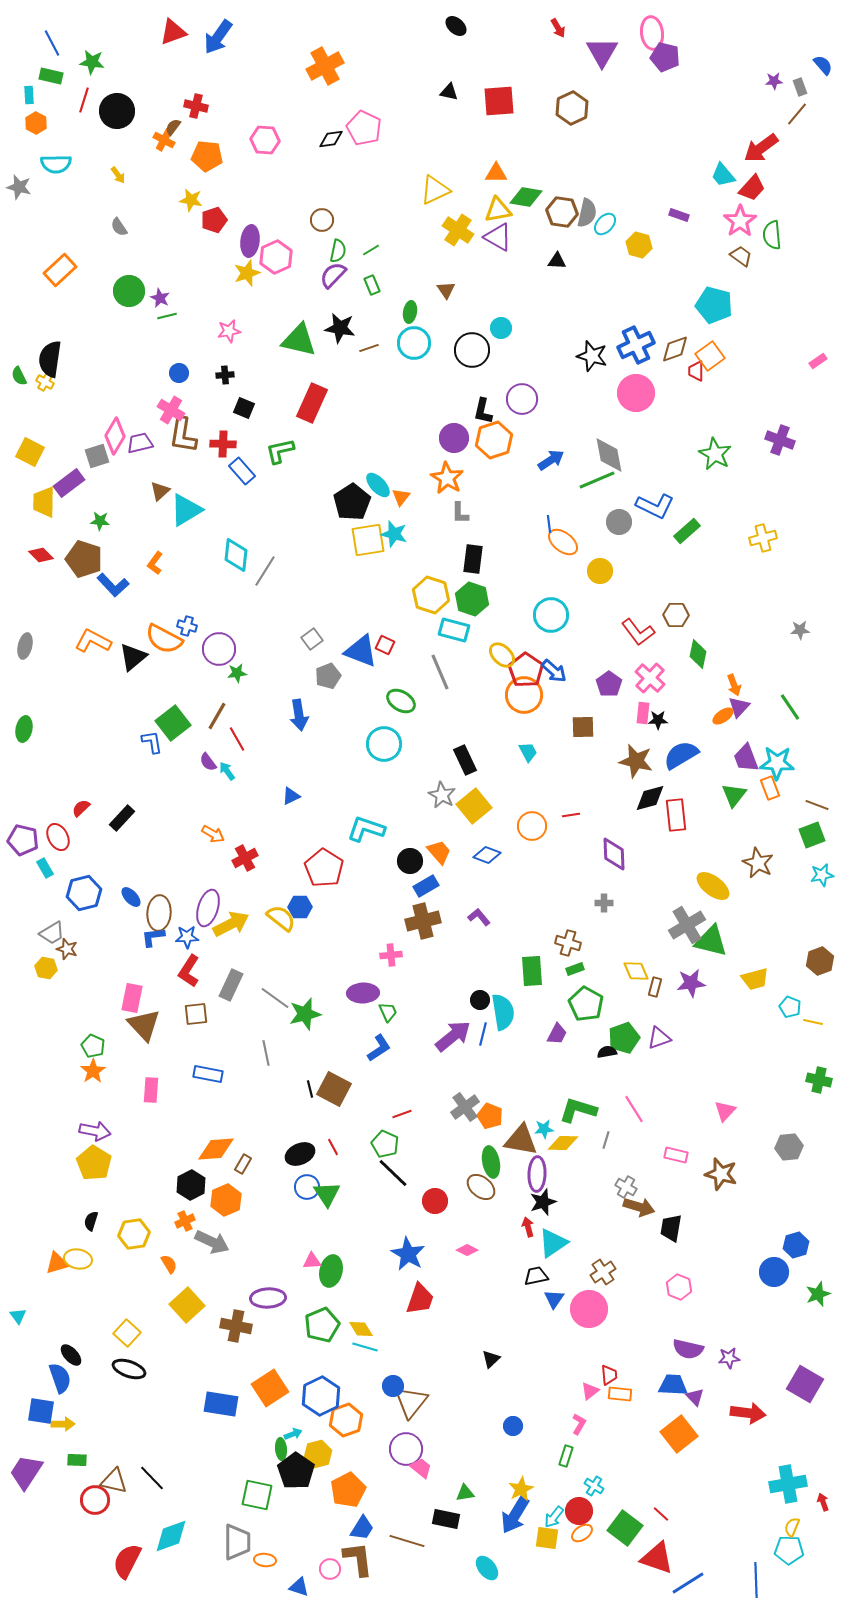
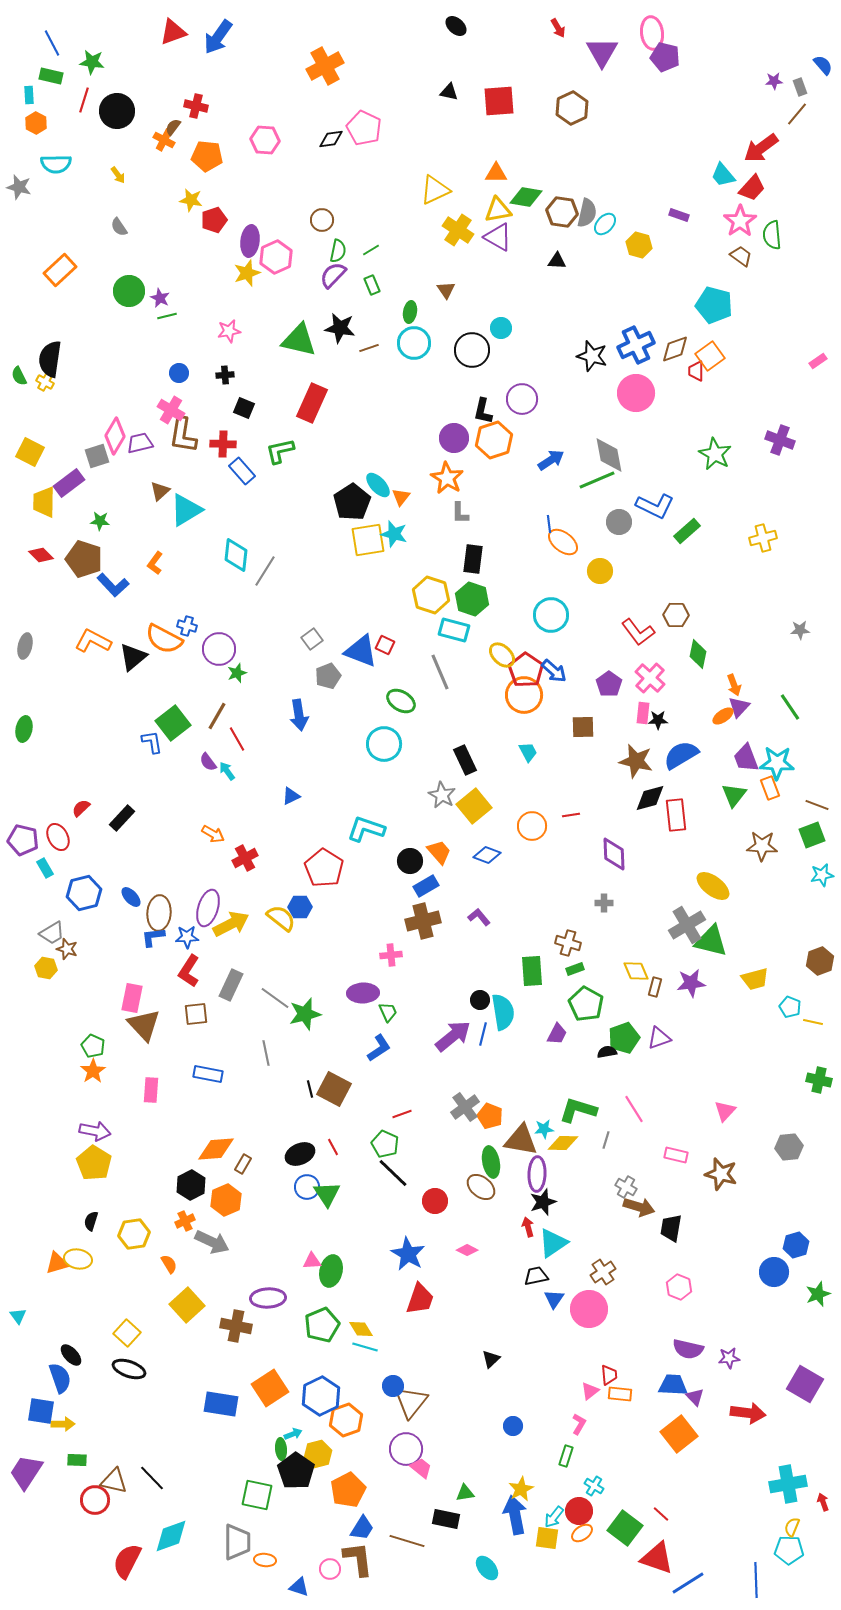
green star at (237, 673): rotated 12 degrees counterclockwise
brown star at (758, 863): moved 4 px right, 17 px up; rotated 24 degrees counterclockwise
blue arrow at (515, 1515): rotated 138 degrees clockwise
